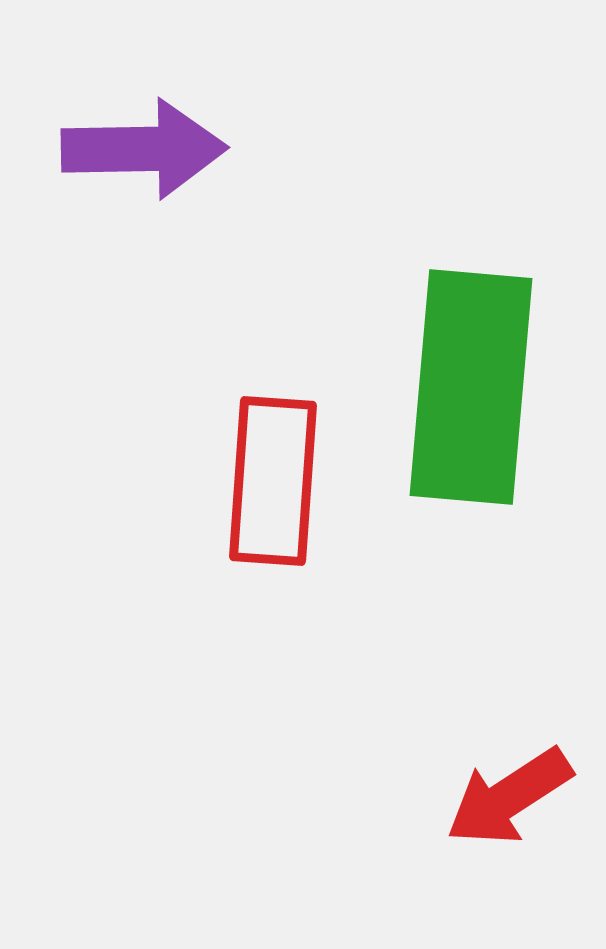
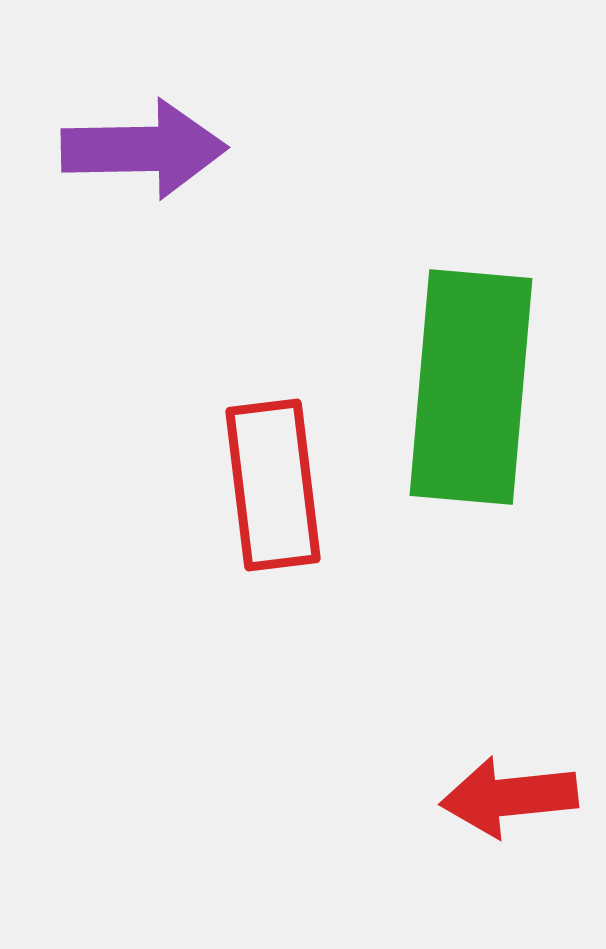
red rectangle: moved 4 px down; rotated 11 degrees counterclockwise
red arrow: rotated 27 degrees clockwise
